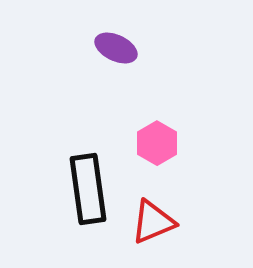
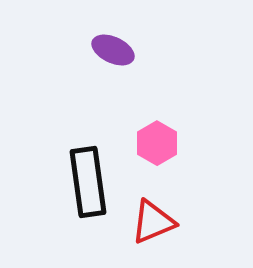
purple ellipse: moved 3 px left, 2 px down
black rectangle: moved 7 px up
